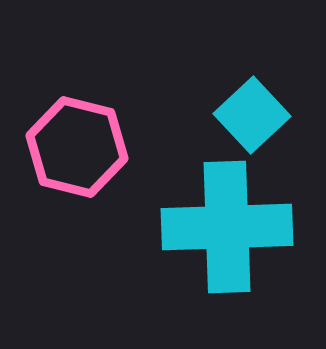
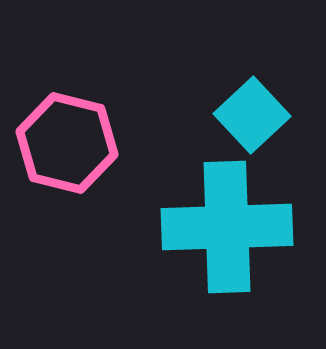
pink hexagon: moved 10 px left, 4 px up
